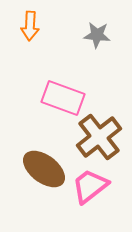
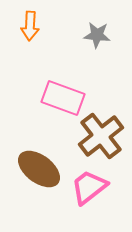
brown cross: moved 2 px right, 1 px up
brown ellipse: moved 5 px left
pink trapezoid: moved 1 px left, 1 px down
